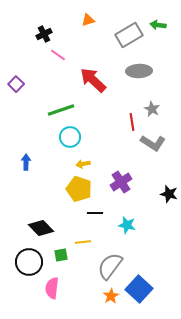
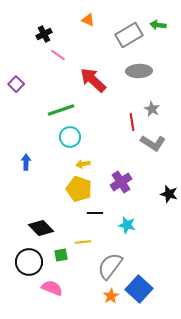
orange triangle: rotated 40 degrees clockwise
pink semicircle: rotated 105 degrees clockwise
